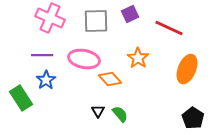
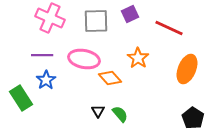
orange diamond: moved 1 px up
